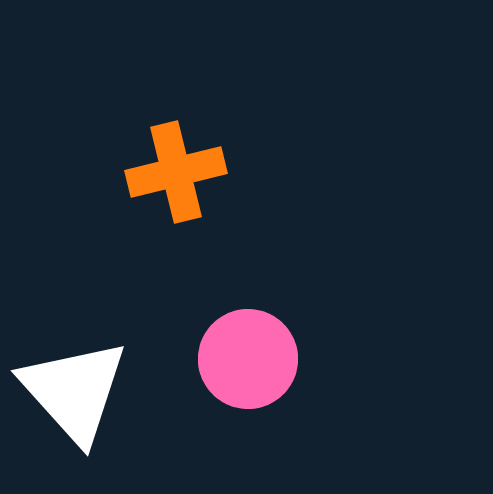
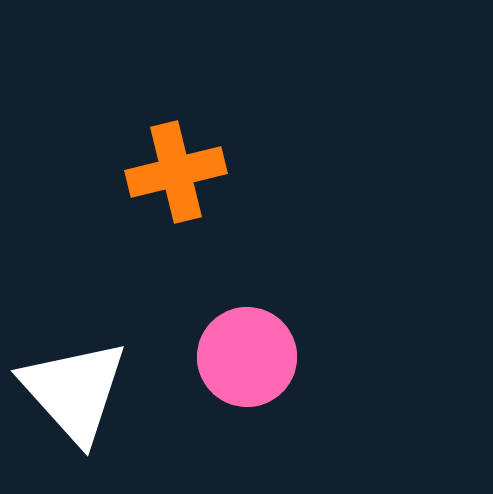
pink circle: moved 1 px left, 2 px up
